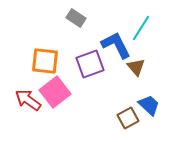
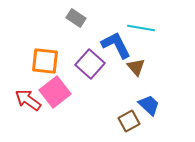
cyan line: rotated 68 degrees clockwise
purple square: rotated 28 degrees counterclockwise
brown square: moved 1 px right, 3 px down
